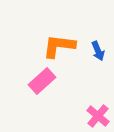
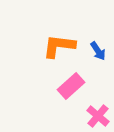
blue arrow: rotated 12 degrees counterclockwise
pink rectangle: moved 29 px right, 5 px down
